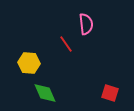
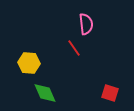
red line: moved 8 px right, 4 px down
